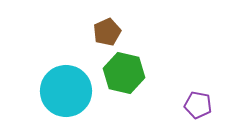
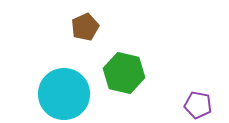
brown pentagon: moved 22 px left, 5 px up
cyan circle: moved 2 px left, 3 px down
